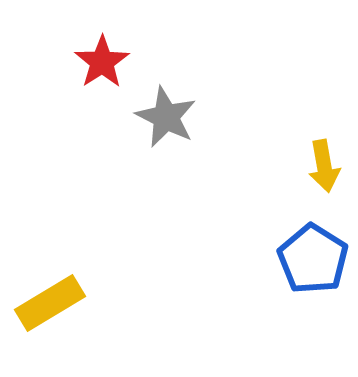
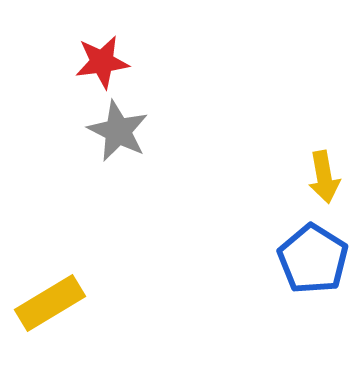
red star: rotated 26 degrees clockwise
gray star: moved 48 px left, 14 px down
yellow arrow: moved 11 px down
